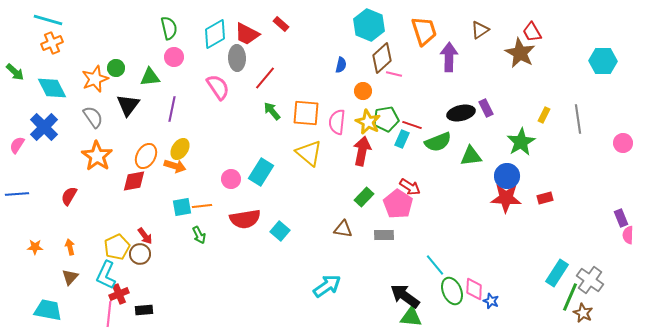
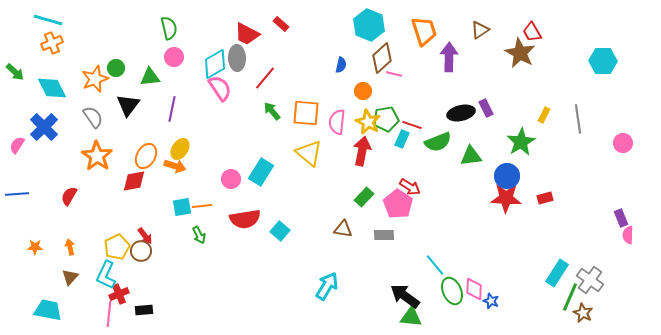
cyan diamond at (215, 34): moved 30 px down
pink semicircle at (218, 87): moved 2 px right, 1 px down
brown circle at (140, 254): moved 1 px right, 3 px up
cyan arrow at (327, 286): rotated 24 degrees counterclockwise
